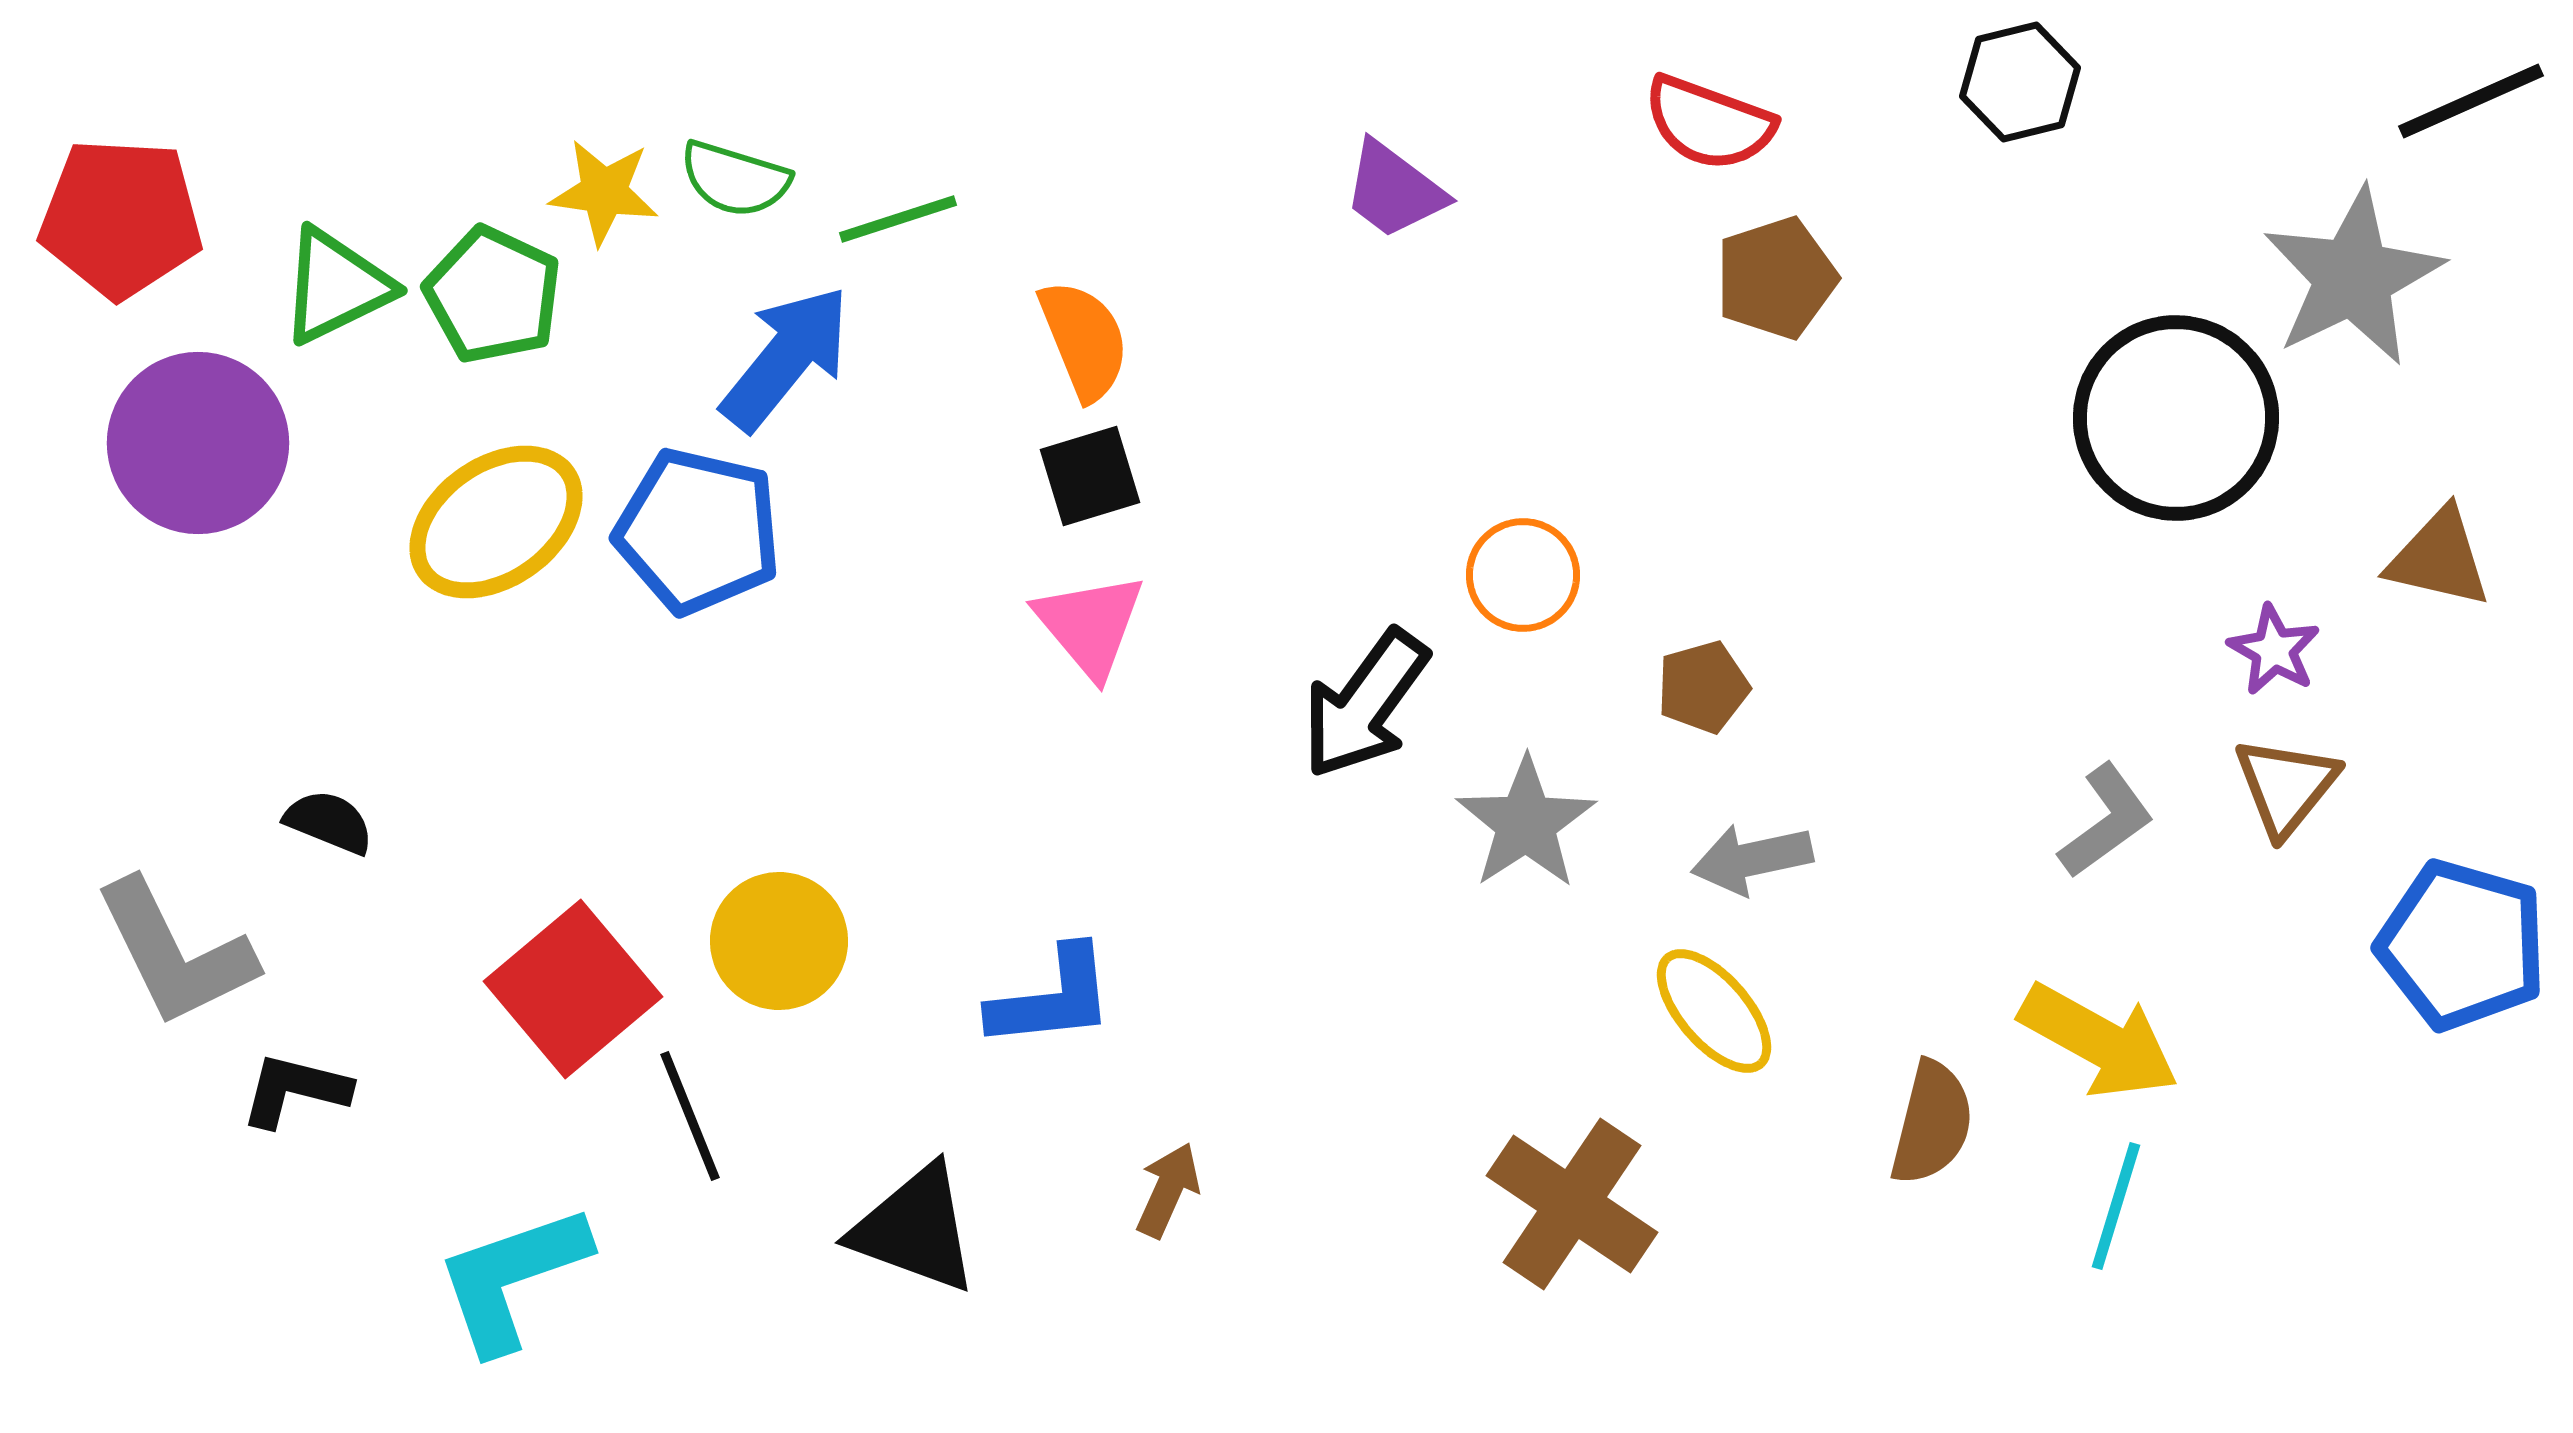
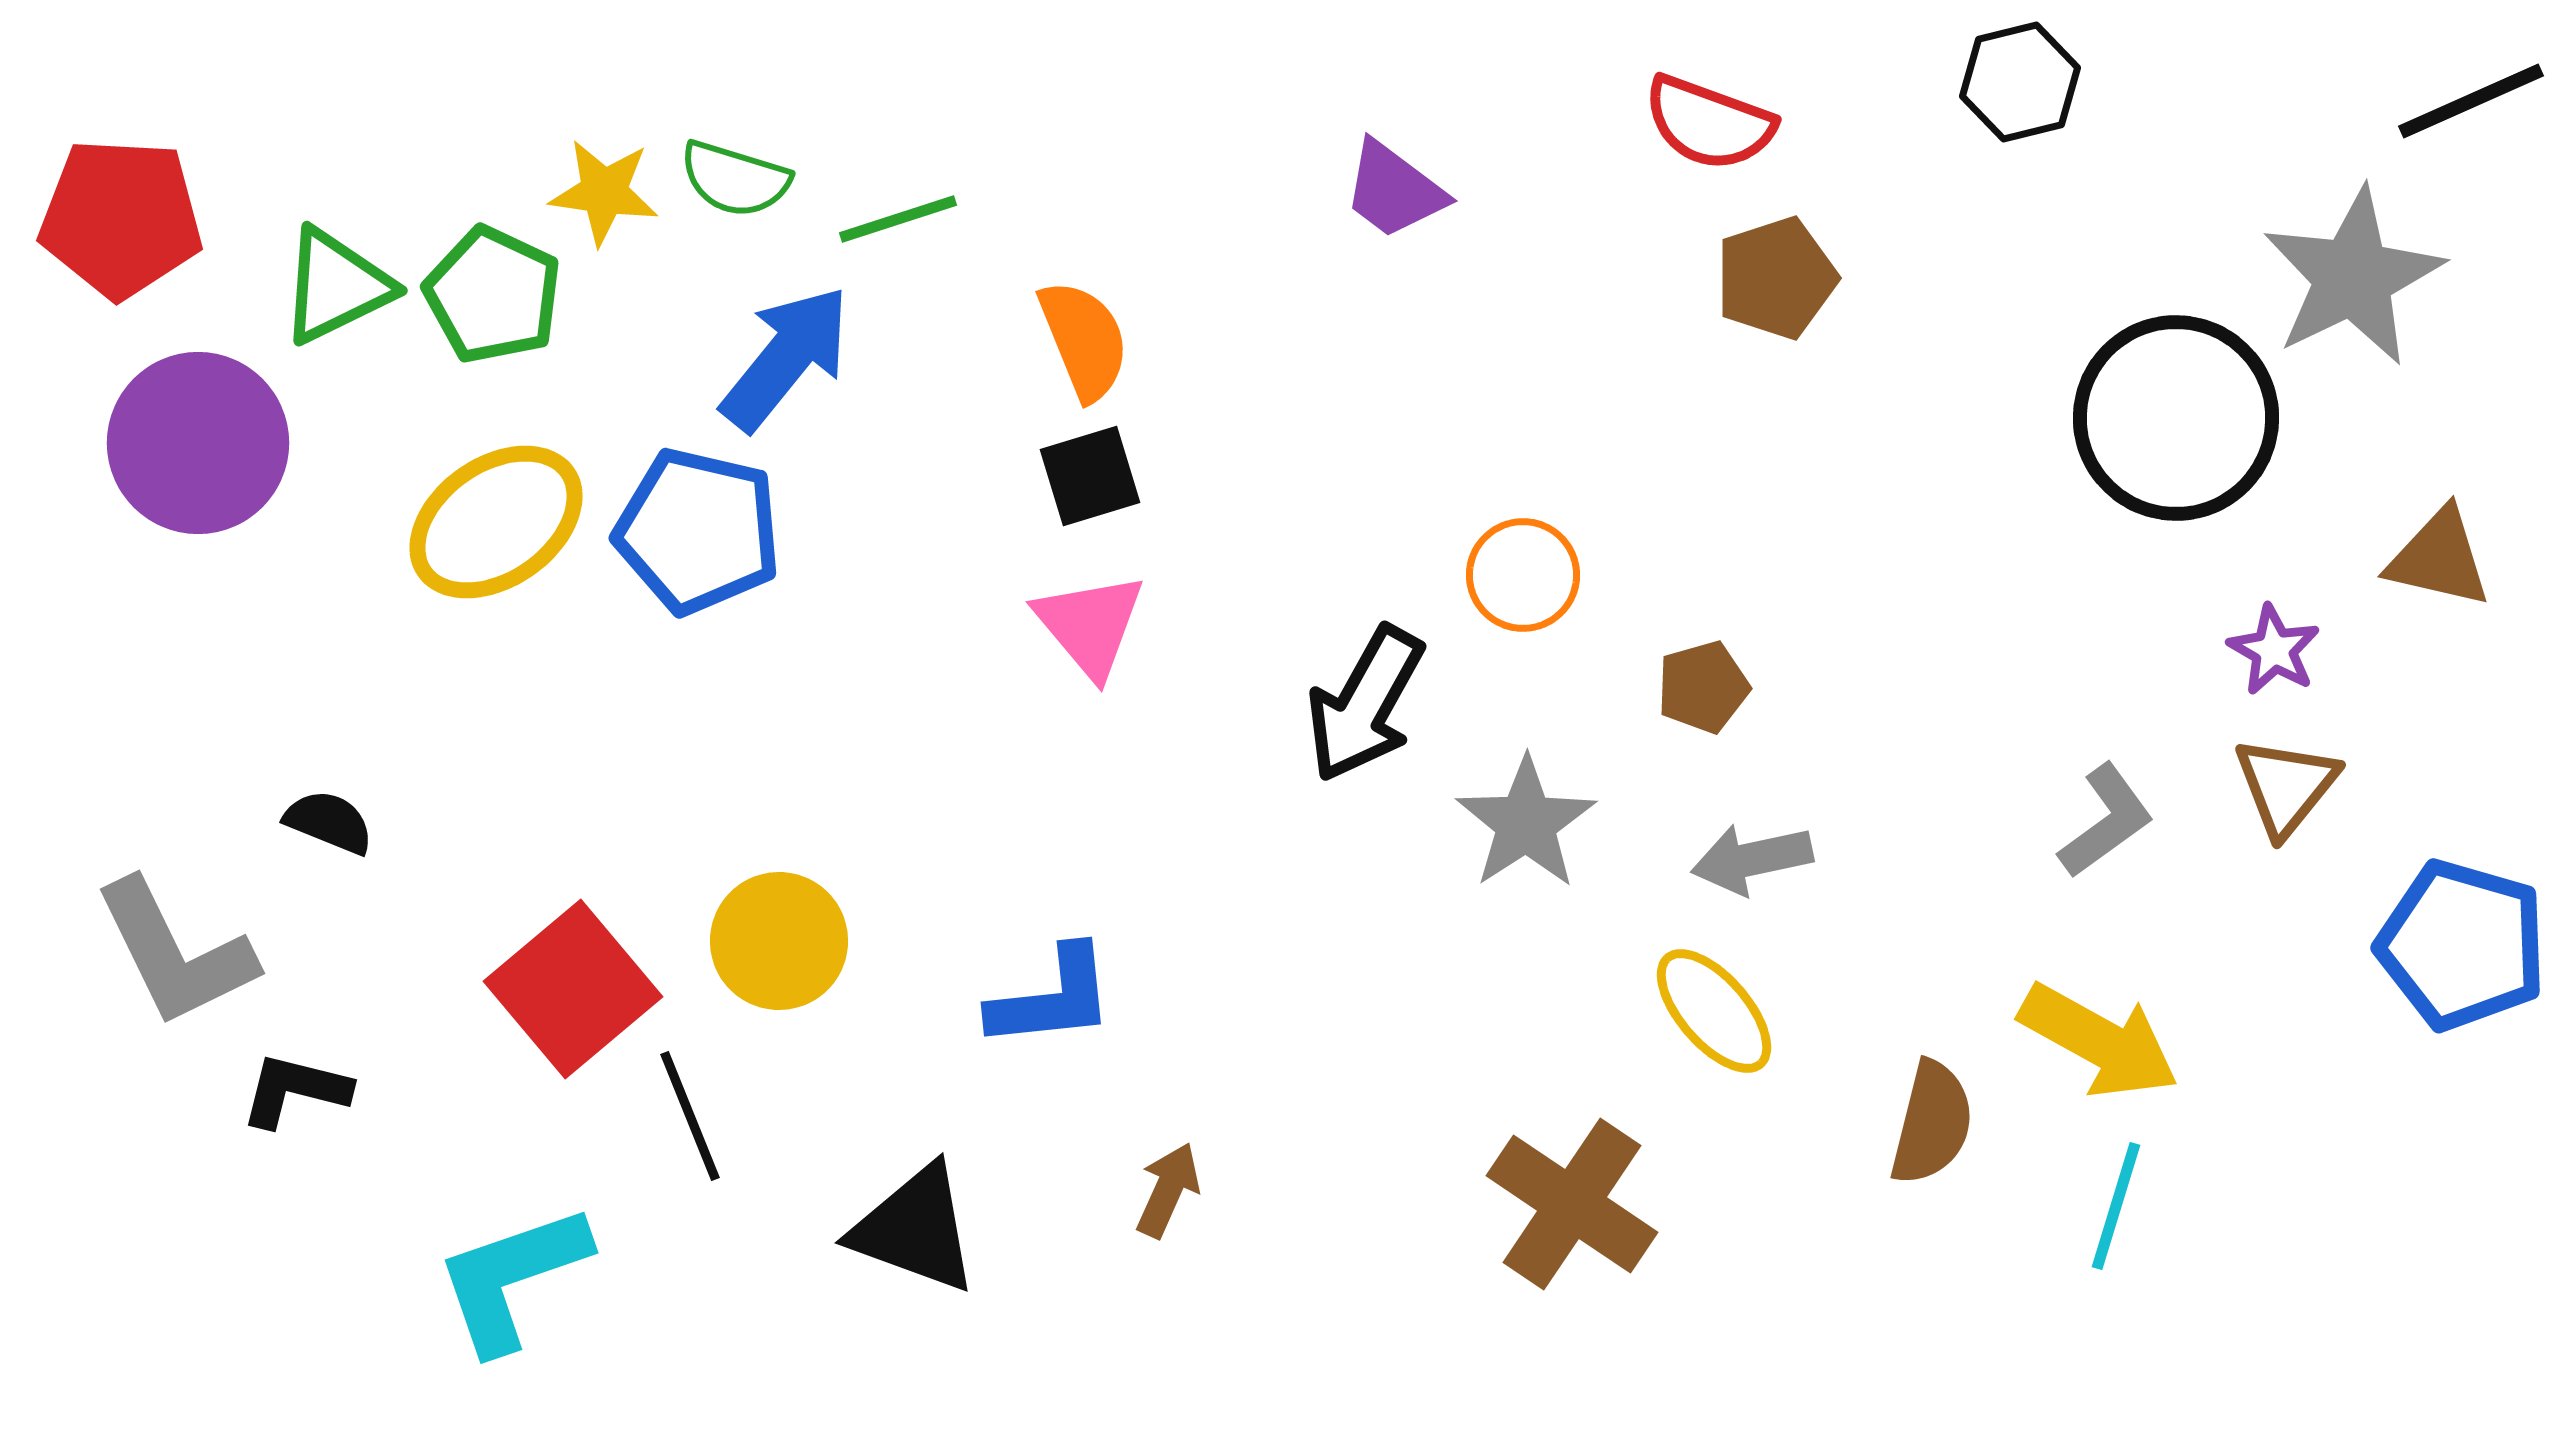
black arrow at (1365, 704): rotated 7 degrees counterclockwise
